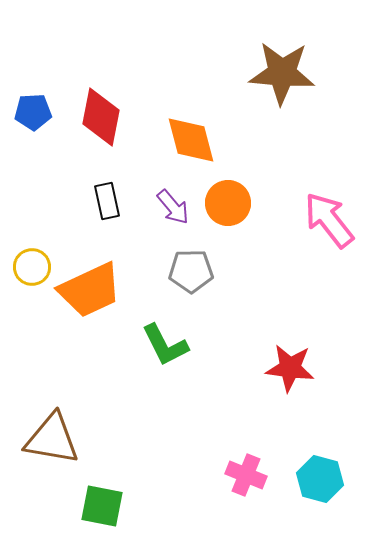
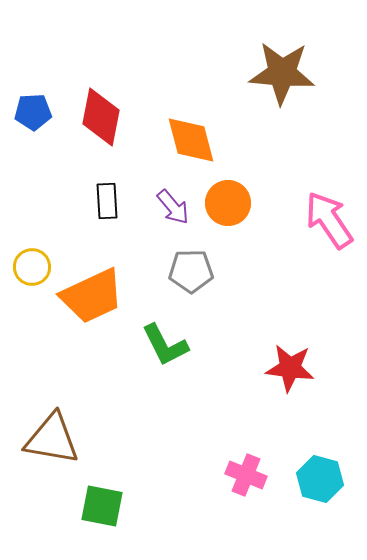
black rectangle: rotated 9 degrees clockwise
pink arrow: rotated 4 degrees clockwise
orange trapezoid: moved 2 px right, 6 px down
